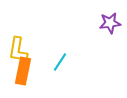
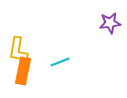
cyan line: rotated 36 degrees clockwise
